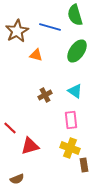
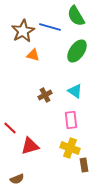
green semicircle: moved 1 px right, 1 px down; rotated 15 degrees counterclockwise
brown star: moved 6 px right
orange triangle: moved 3 px left
